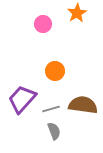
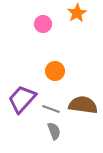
gray line: rotated 36 degrees clockwise
